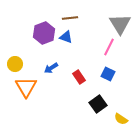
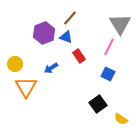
brown line: rotated 42 degrees counterclockwise
red rectangle: moved 21 px up
